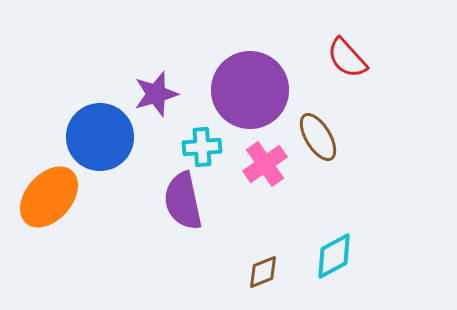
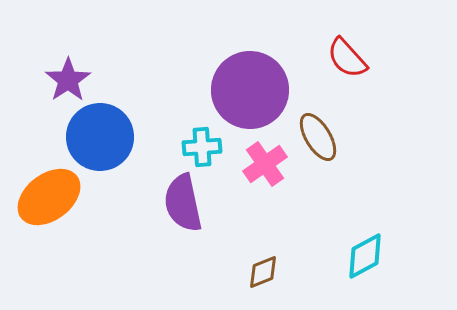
purple star: moved 88 px left, 14 px up; rotated 18 degrees counterclockwise
orange ellipse: rotated 12 degrees clockwise
purple semicircle: moved 2 px down
cyan diamond: moved 31 px right
